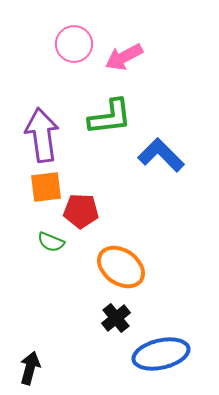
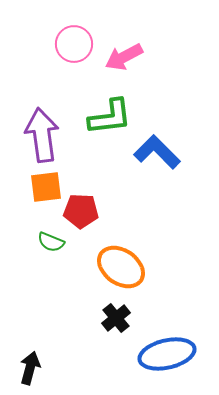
blue L-shape: moved 4 px left, 3 px up
blue ellipse: moved 6 px right
